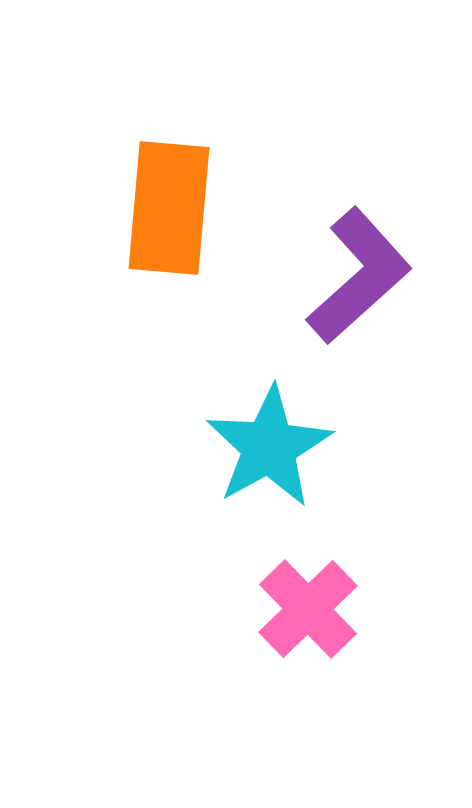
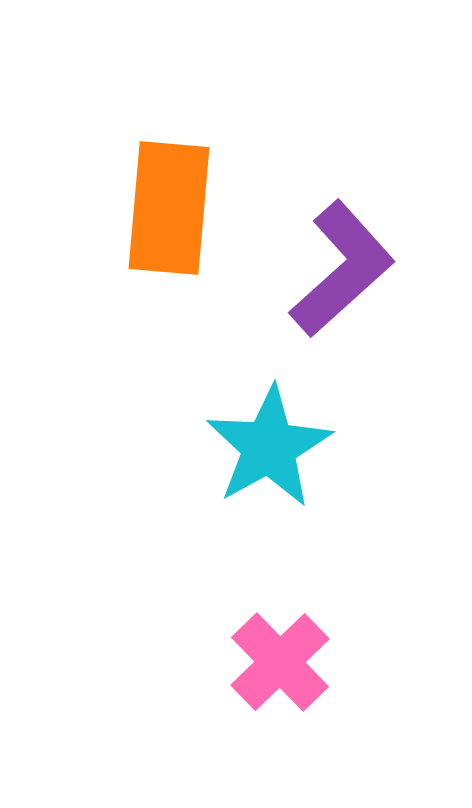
purple L-shape: moved 17 px left, 7 px up
pink cross: moved 28 px left, 53 px down
